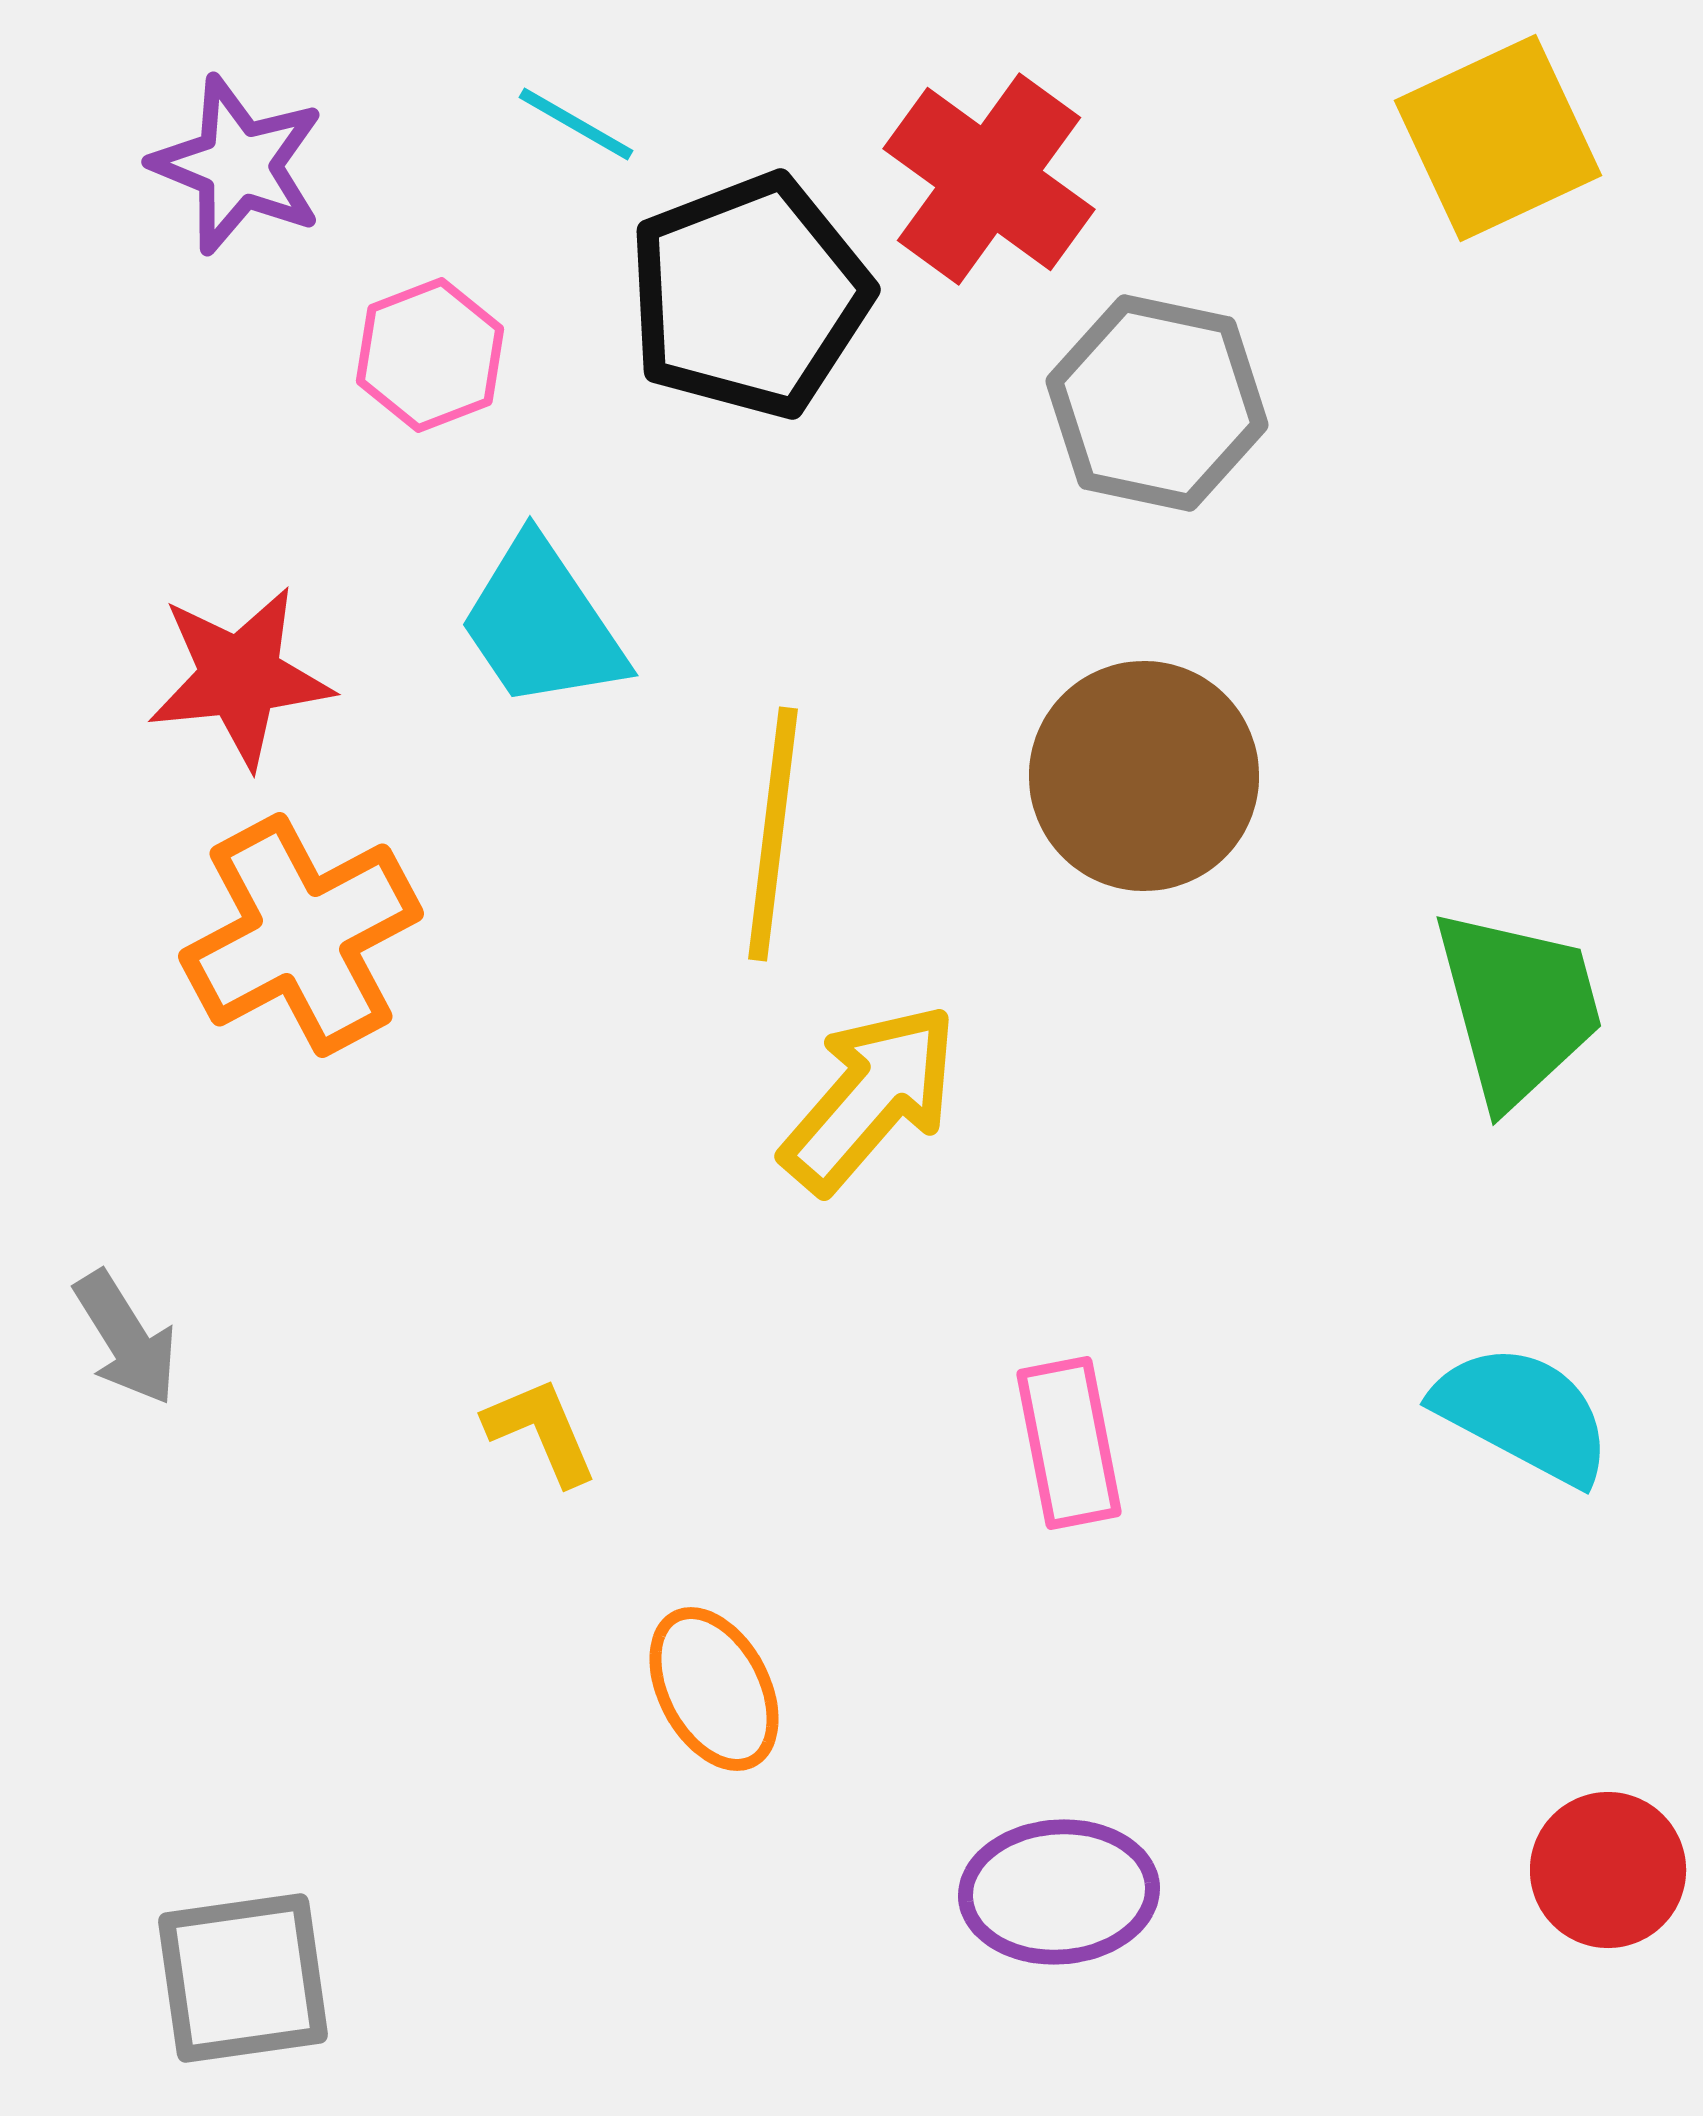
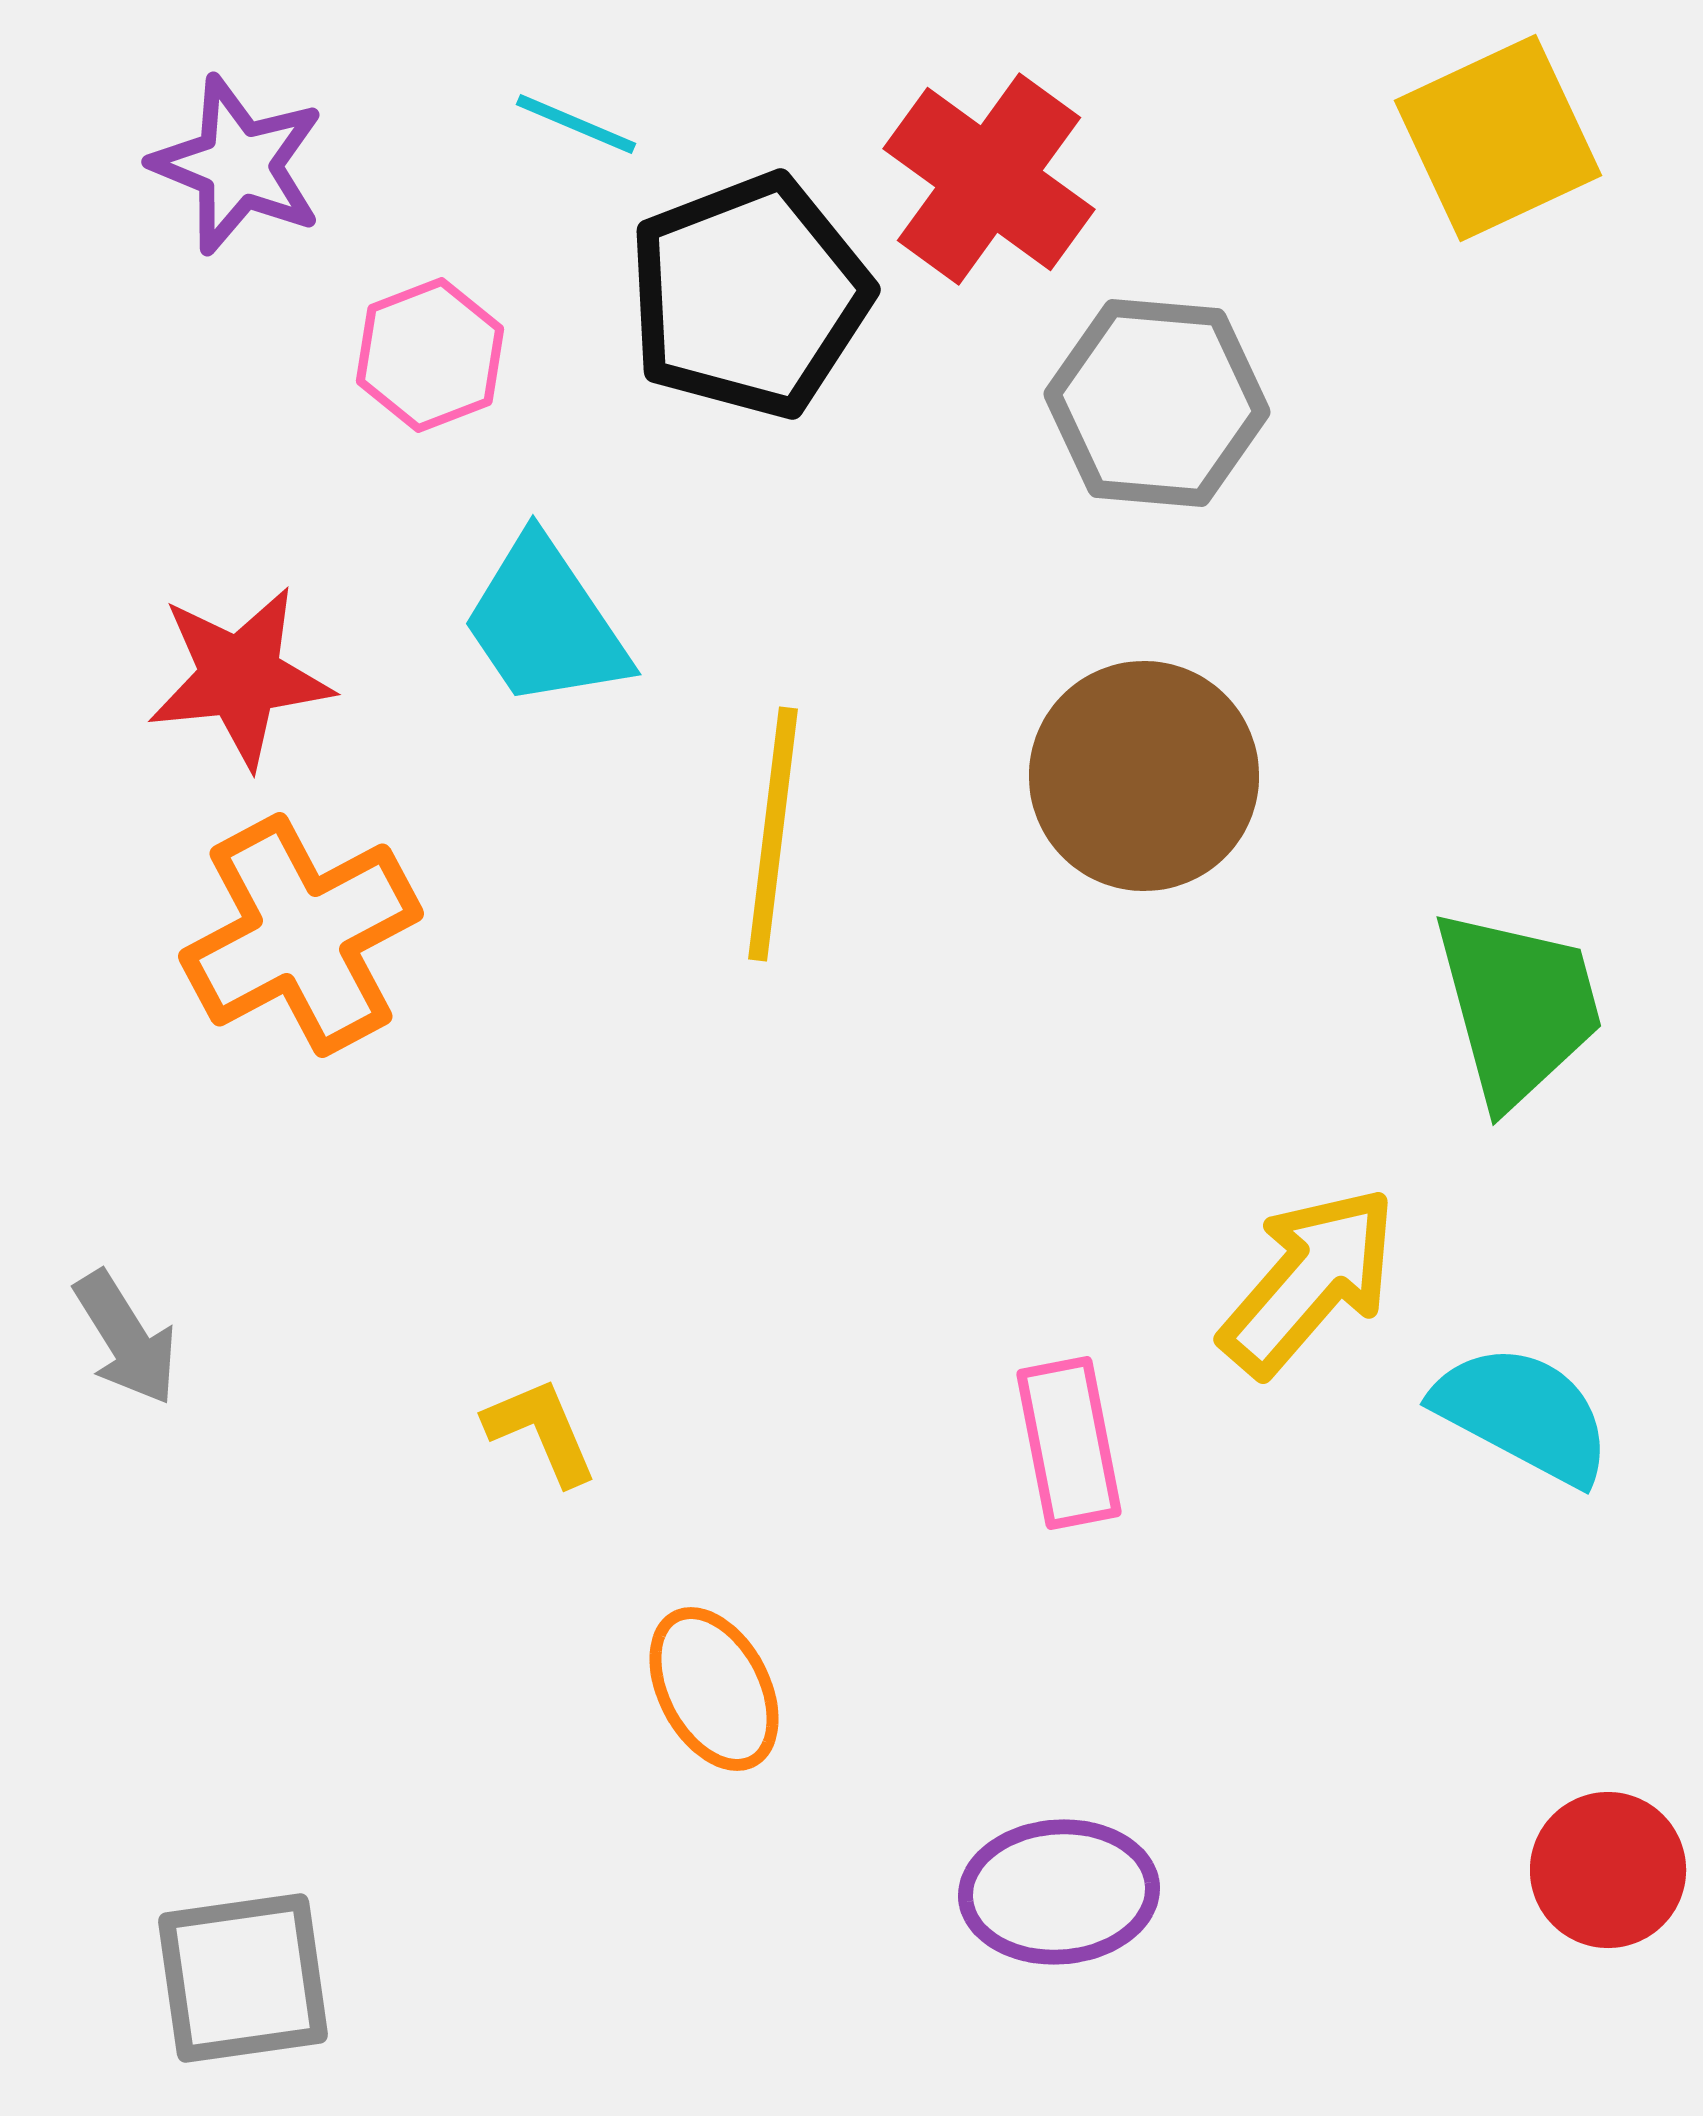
cyan line: rotated 7 degrees counterclockwise
gray hexagon: rotated 7 degrees counterclockwise
cyan trapezoid: moved 3 px right, 1 px up
yellow arrow: moved 439 px right, 183 px down
